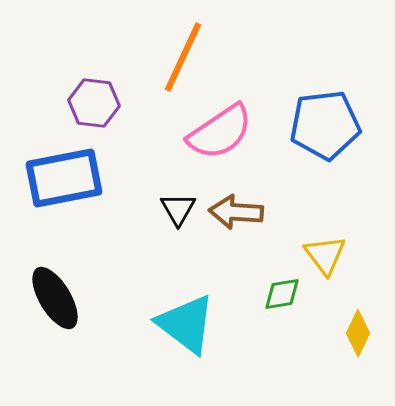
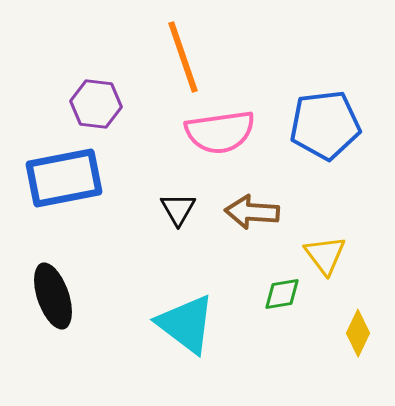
orange line: rotated 44 degrees counterclockwise
purple hexagon: moved 2 px right, 1 px down
pink semicircle: rotated 26 degrees clockwise
brown arrow: moved 16 px right
black ellipse: moved 2 px left, 2 px up; rotated 12 degrees clockwise
